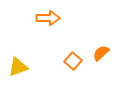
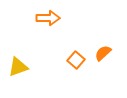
orange semicircle: moved 2 px right
orange square: moved 3 px right, 1 px up
